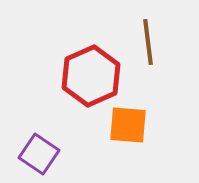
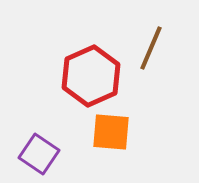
brown line: moved 3 px right, 6 px down; rotated 30 degrees clockwise
orange square: moved 17 px left, 7 px down
